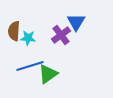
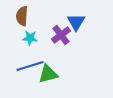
brown semicircle: moved 8 px right, 15 px up
cyan star: moved 2 px right
green triangle: rotated 20 degrees clockwise
